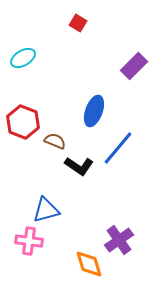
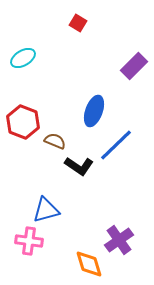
blue line: moved 2 px left, 3 px up; rotated 6 degrees clockwise
